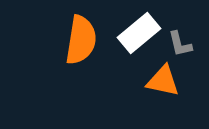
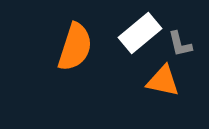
white rectangle: moved 1 px right
orange semicircle: moved 6 px left, 7 px down; rotated 9 degrees clockwise
